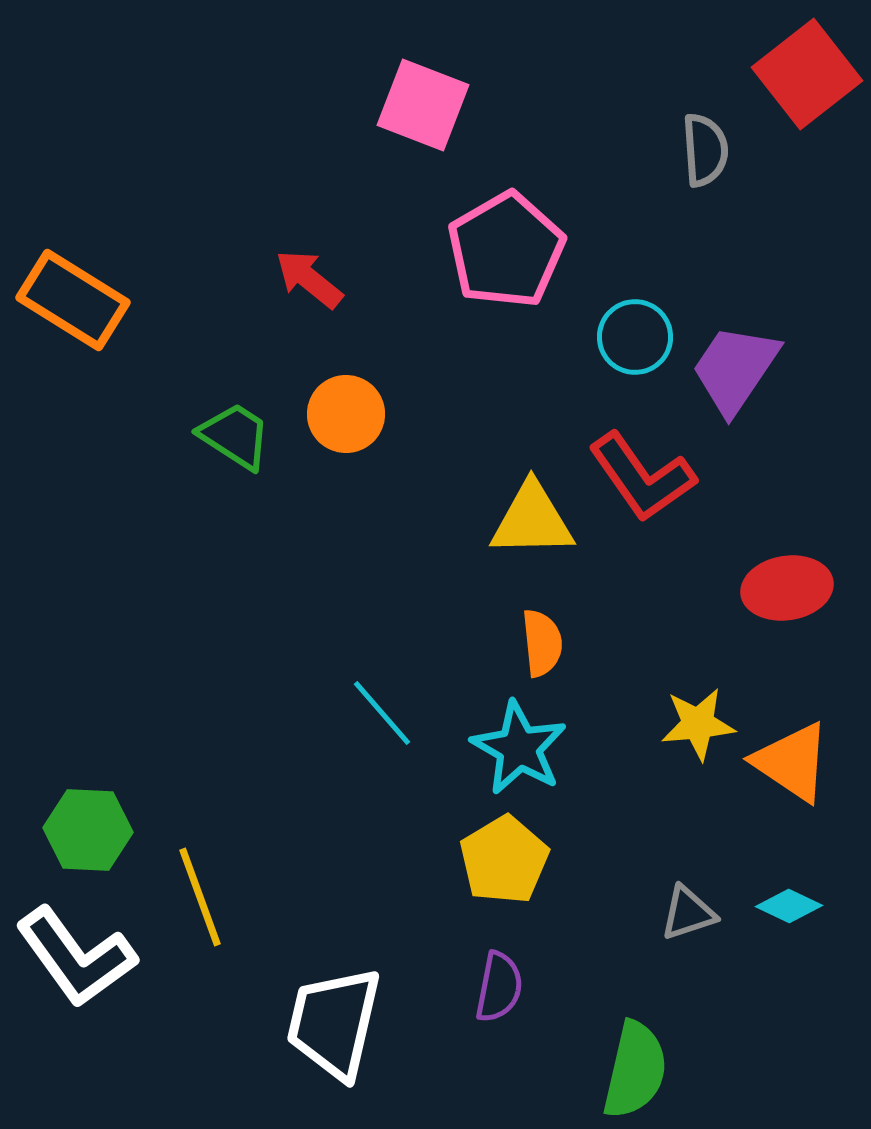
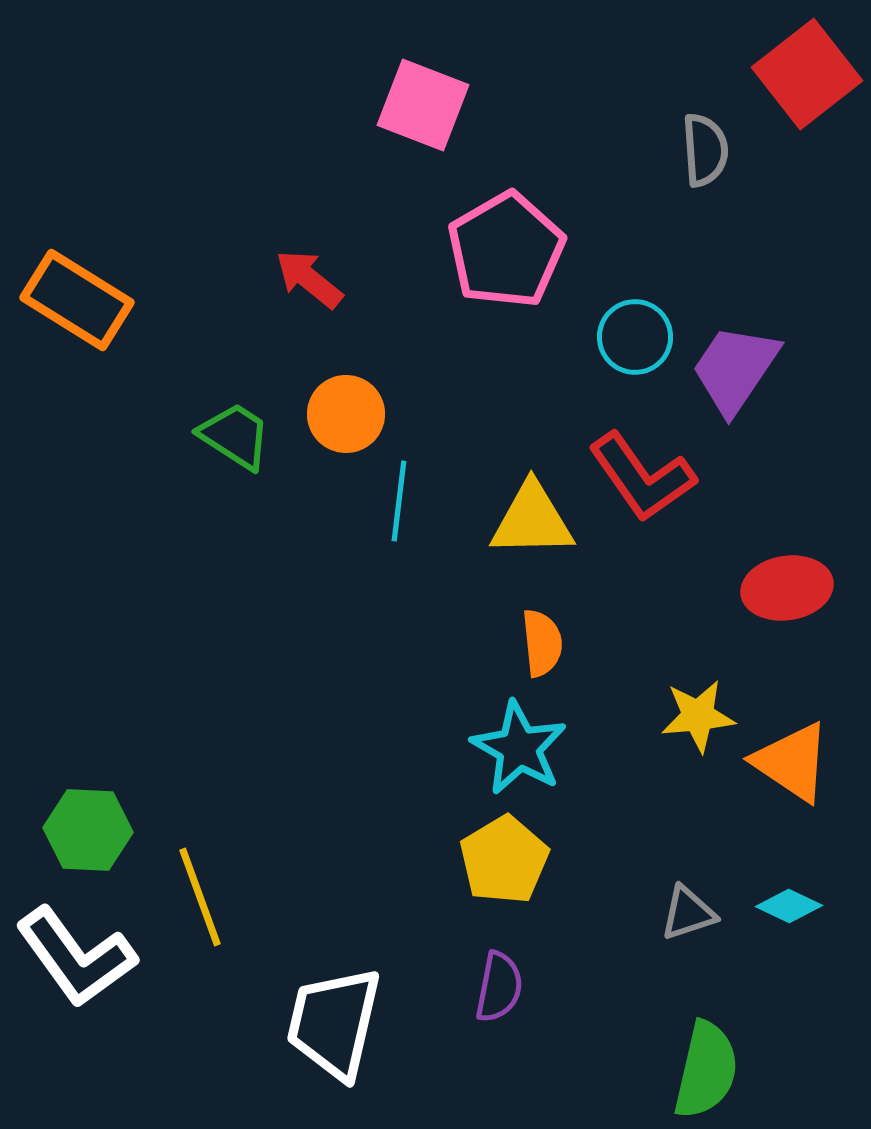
orange rectangle: moved 4 px right
cyan line: moved 17 px right, 212 px up; rotated 48 degrees clockwise
yellow star: moved 8 px up
green semicircle: moved 71 px right
